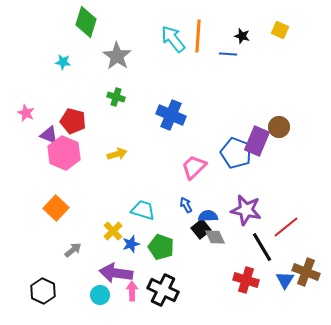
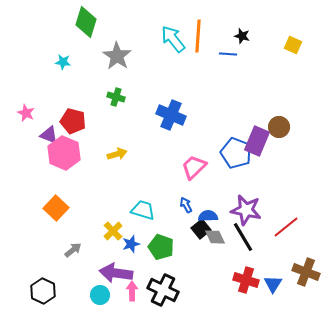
yellow square: moved 13 px right, 15 px down
black line: moved 19 px left, 10 px up
blue triangle: moved 12 px left, 4 px down
